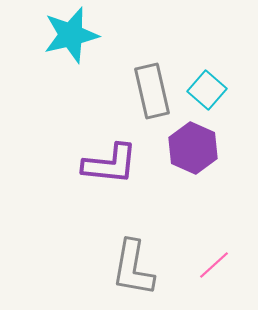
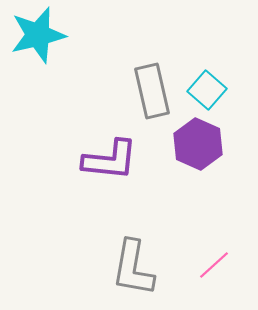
cyan star: moved 33 px left
purple hexagon: moved 5 px right, 4 px up
purple L-shape: moved 4 px up
